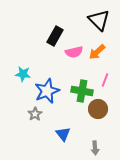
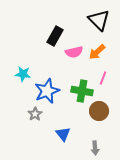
pink line: moved 2 px left, 2 px up
brown circle: moved 1 px right, 2 px down
